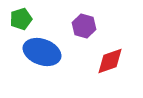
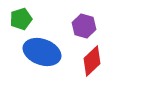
red diamond: moved 18 px left; rotated 24 degrees counterclockwise
